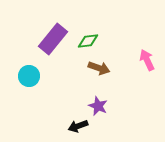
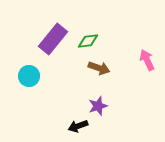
purple star: rotated 30 degrees clockwise
